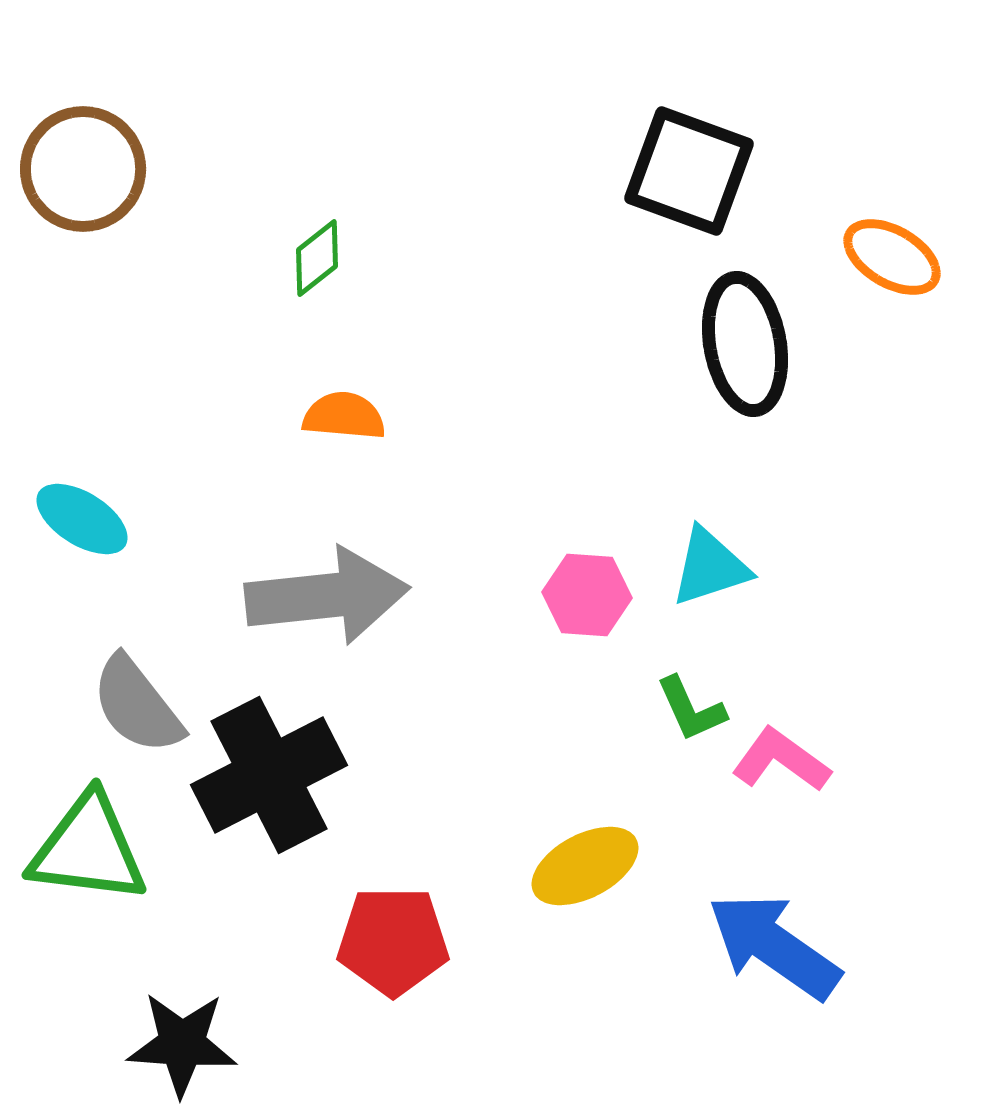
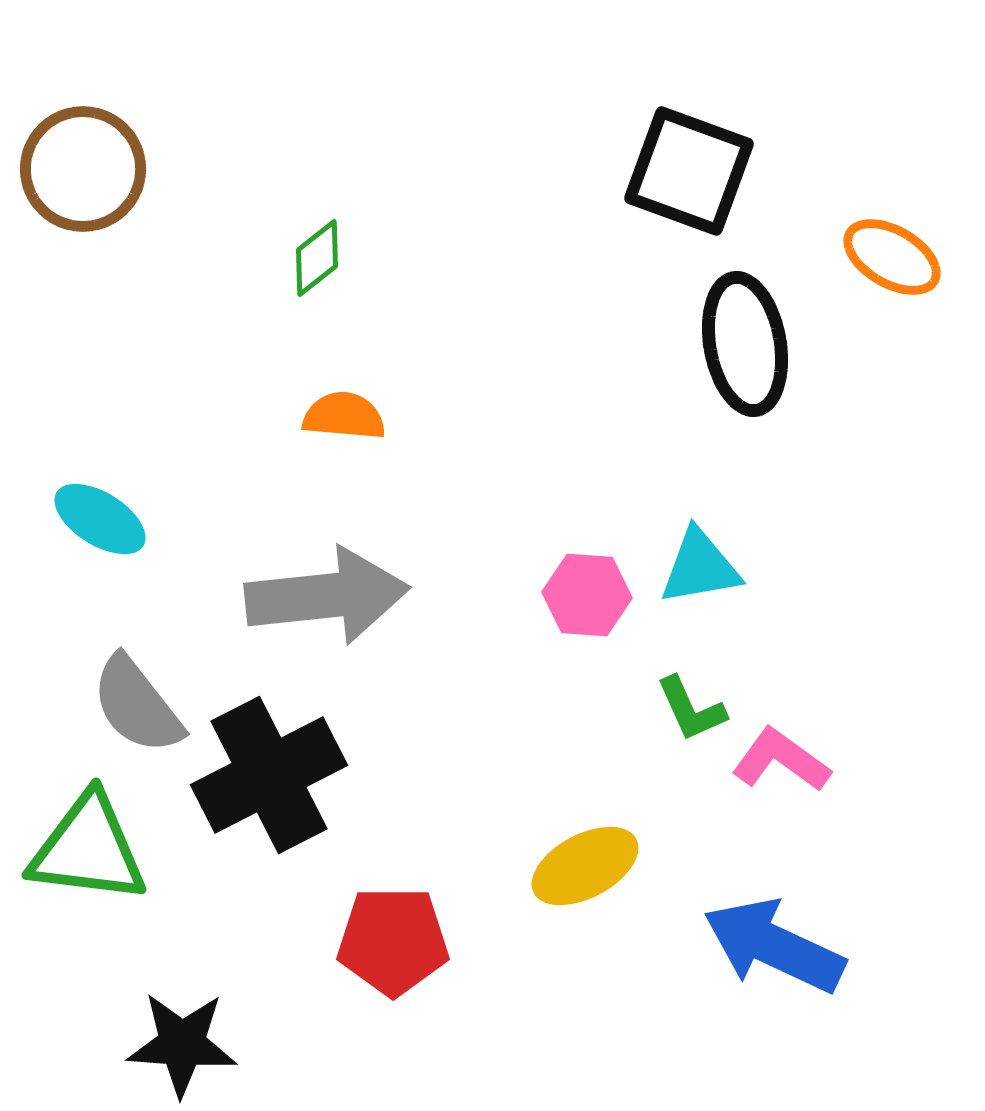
cyan ellipse: moved 18 px right
cyan triangle: moved 10 px left; rotated 8 degrees clockwise
blue arrow: rotated 10 degrees counterclockwise
